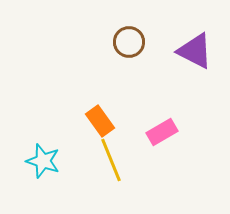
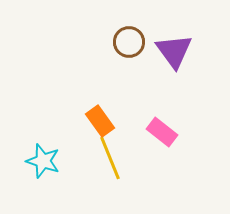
purple triangle: moved 21 px left; rotated 27 degrees clockwise
pink rectangle: rotated 68 degrees clockwise
yellow line: moved 1 px left, 2 px up
